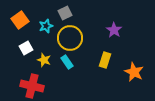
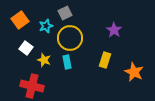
white square: rotated 24 degrees counterclockwise
cyan rectangle: rotated 24 degrees clockwise
